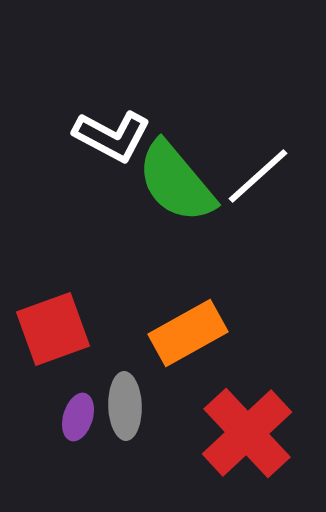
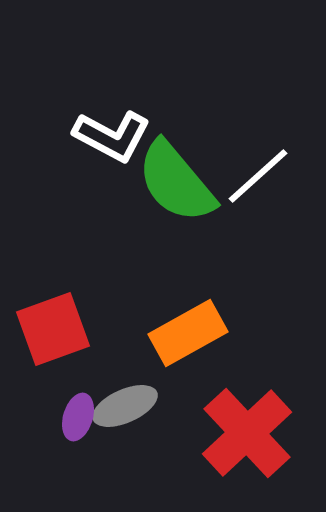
gray ellipse: rotated 68 degrees clockwise
